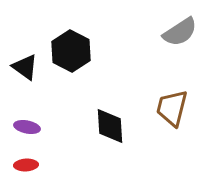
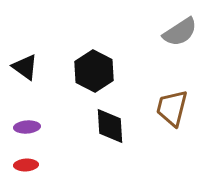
black hexagon: moved 23 px right, 20 px down
purple ellipse: rotated 15 degrees counterclockwise
